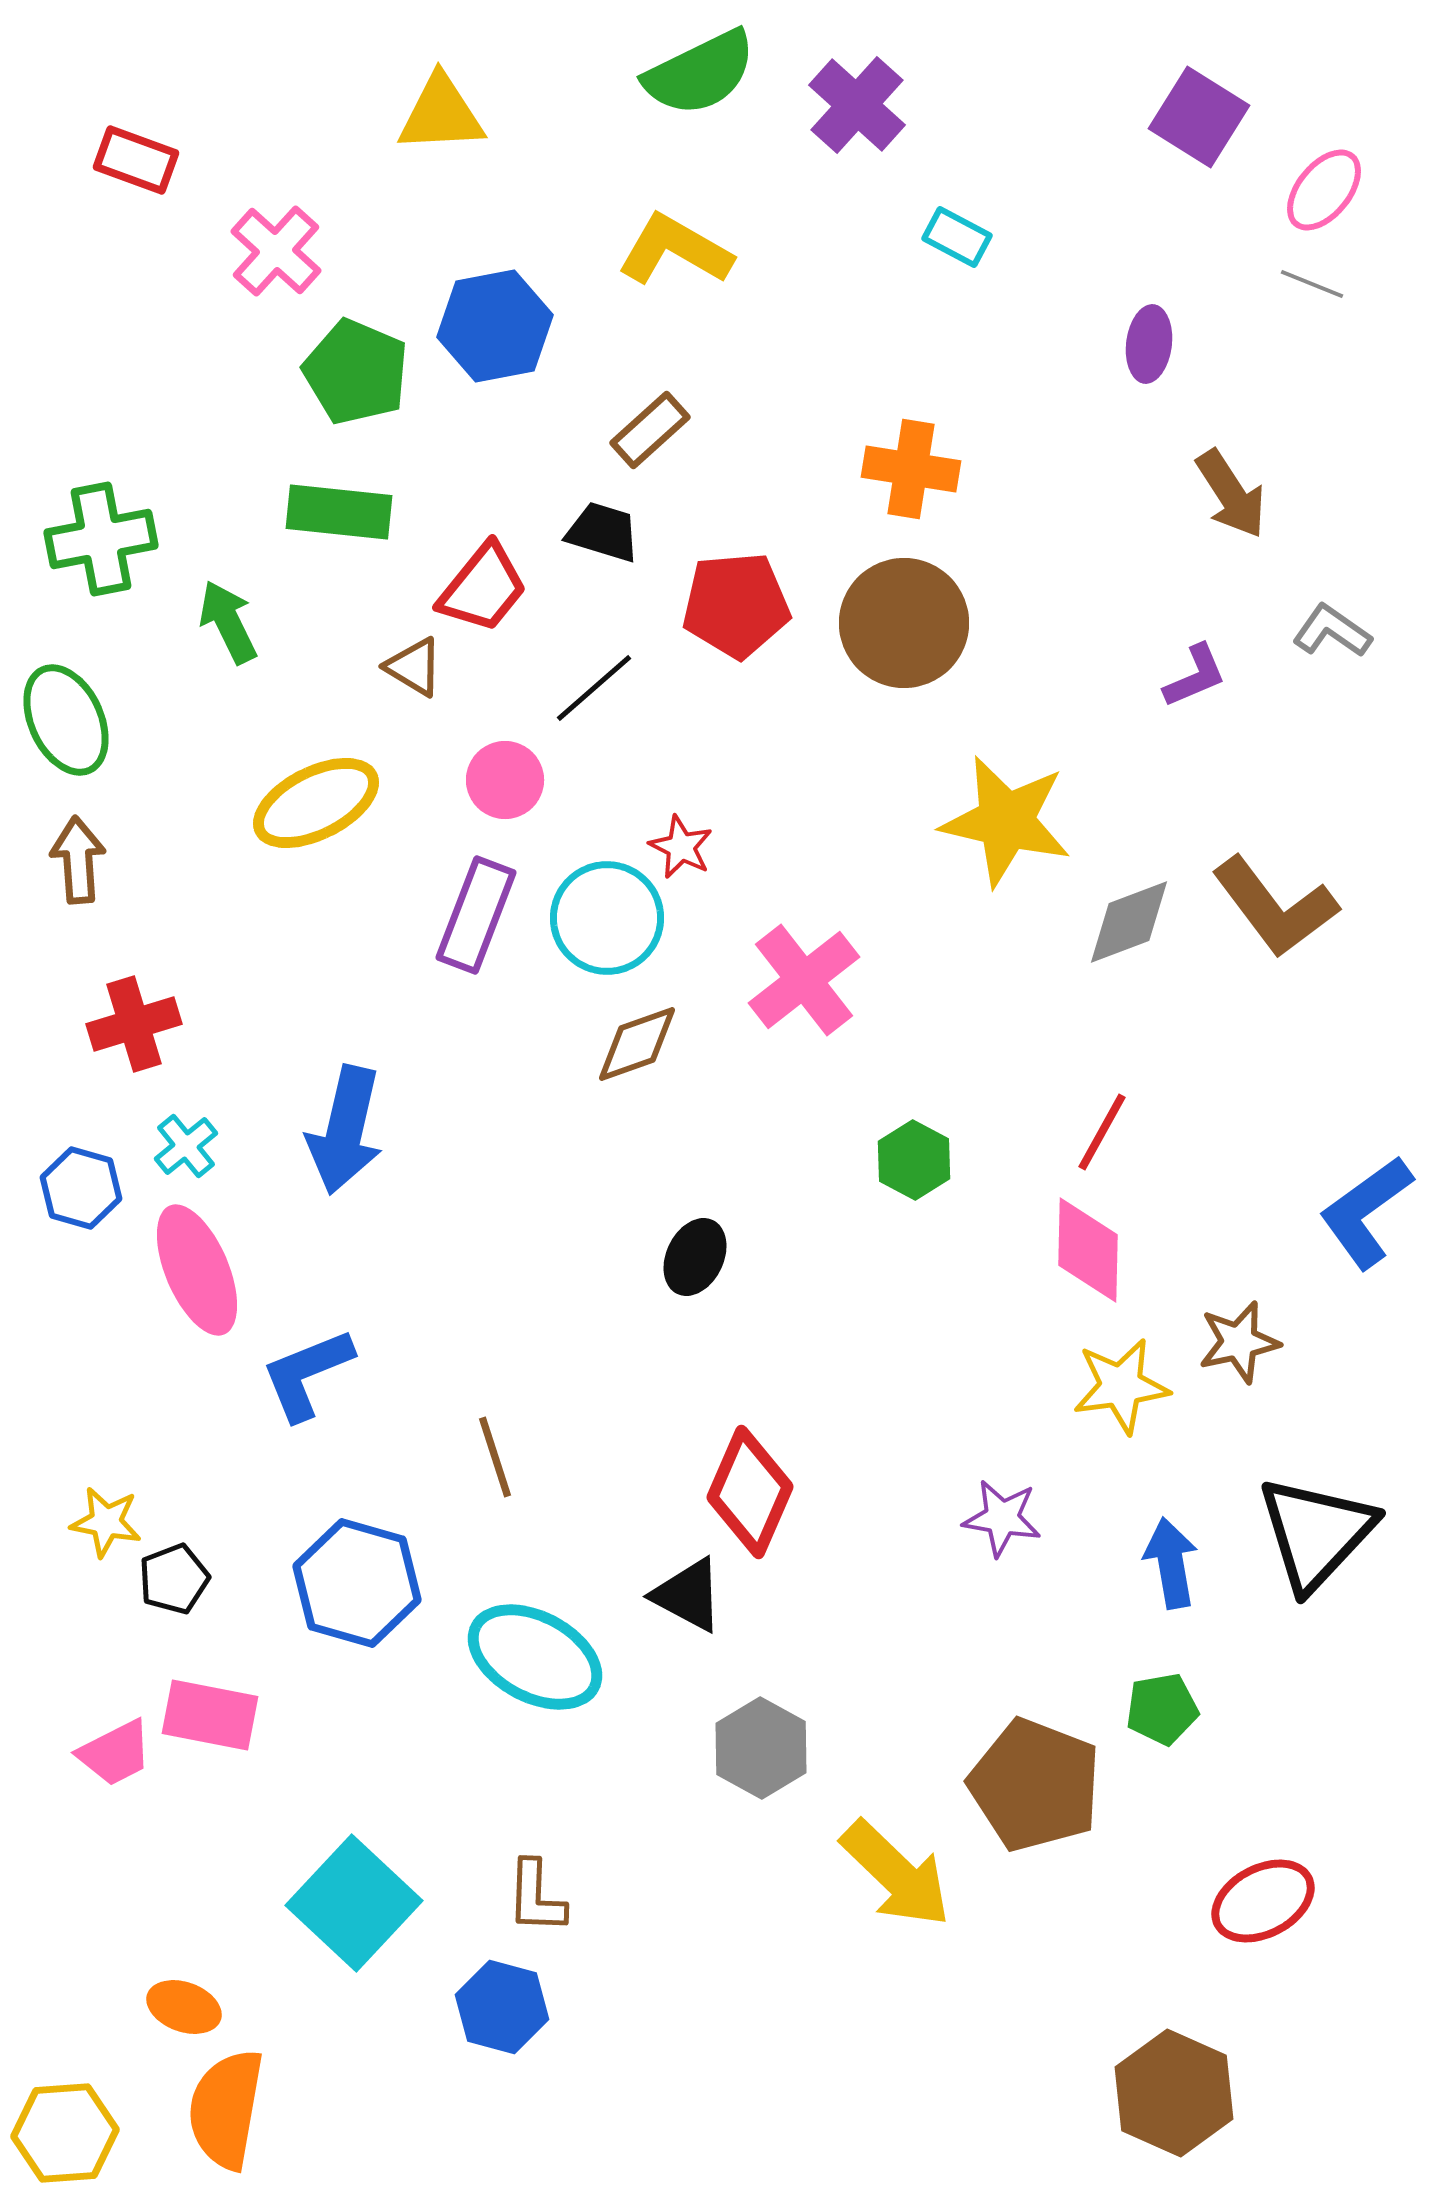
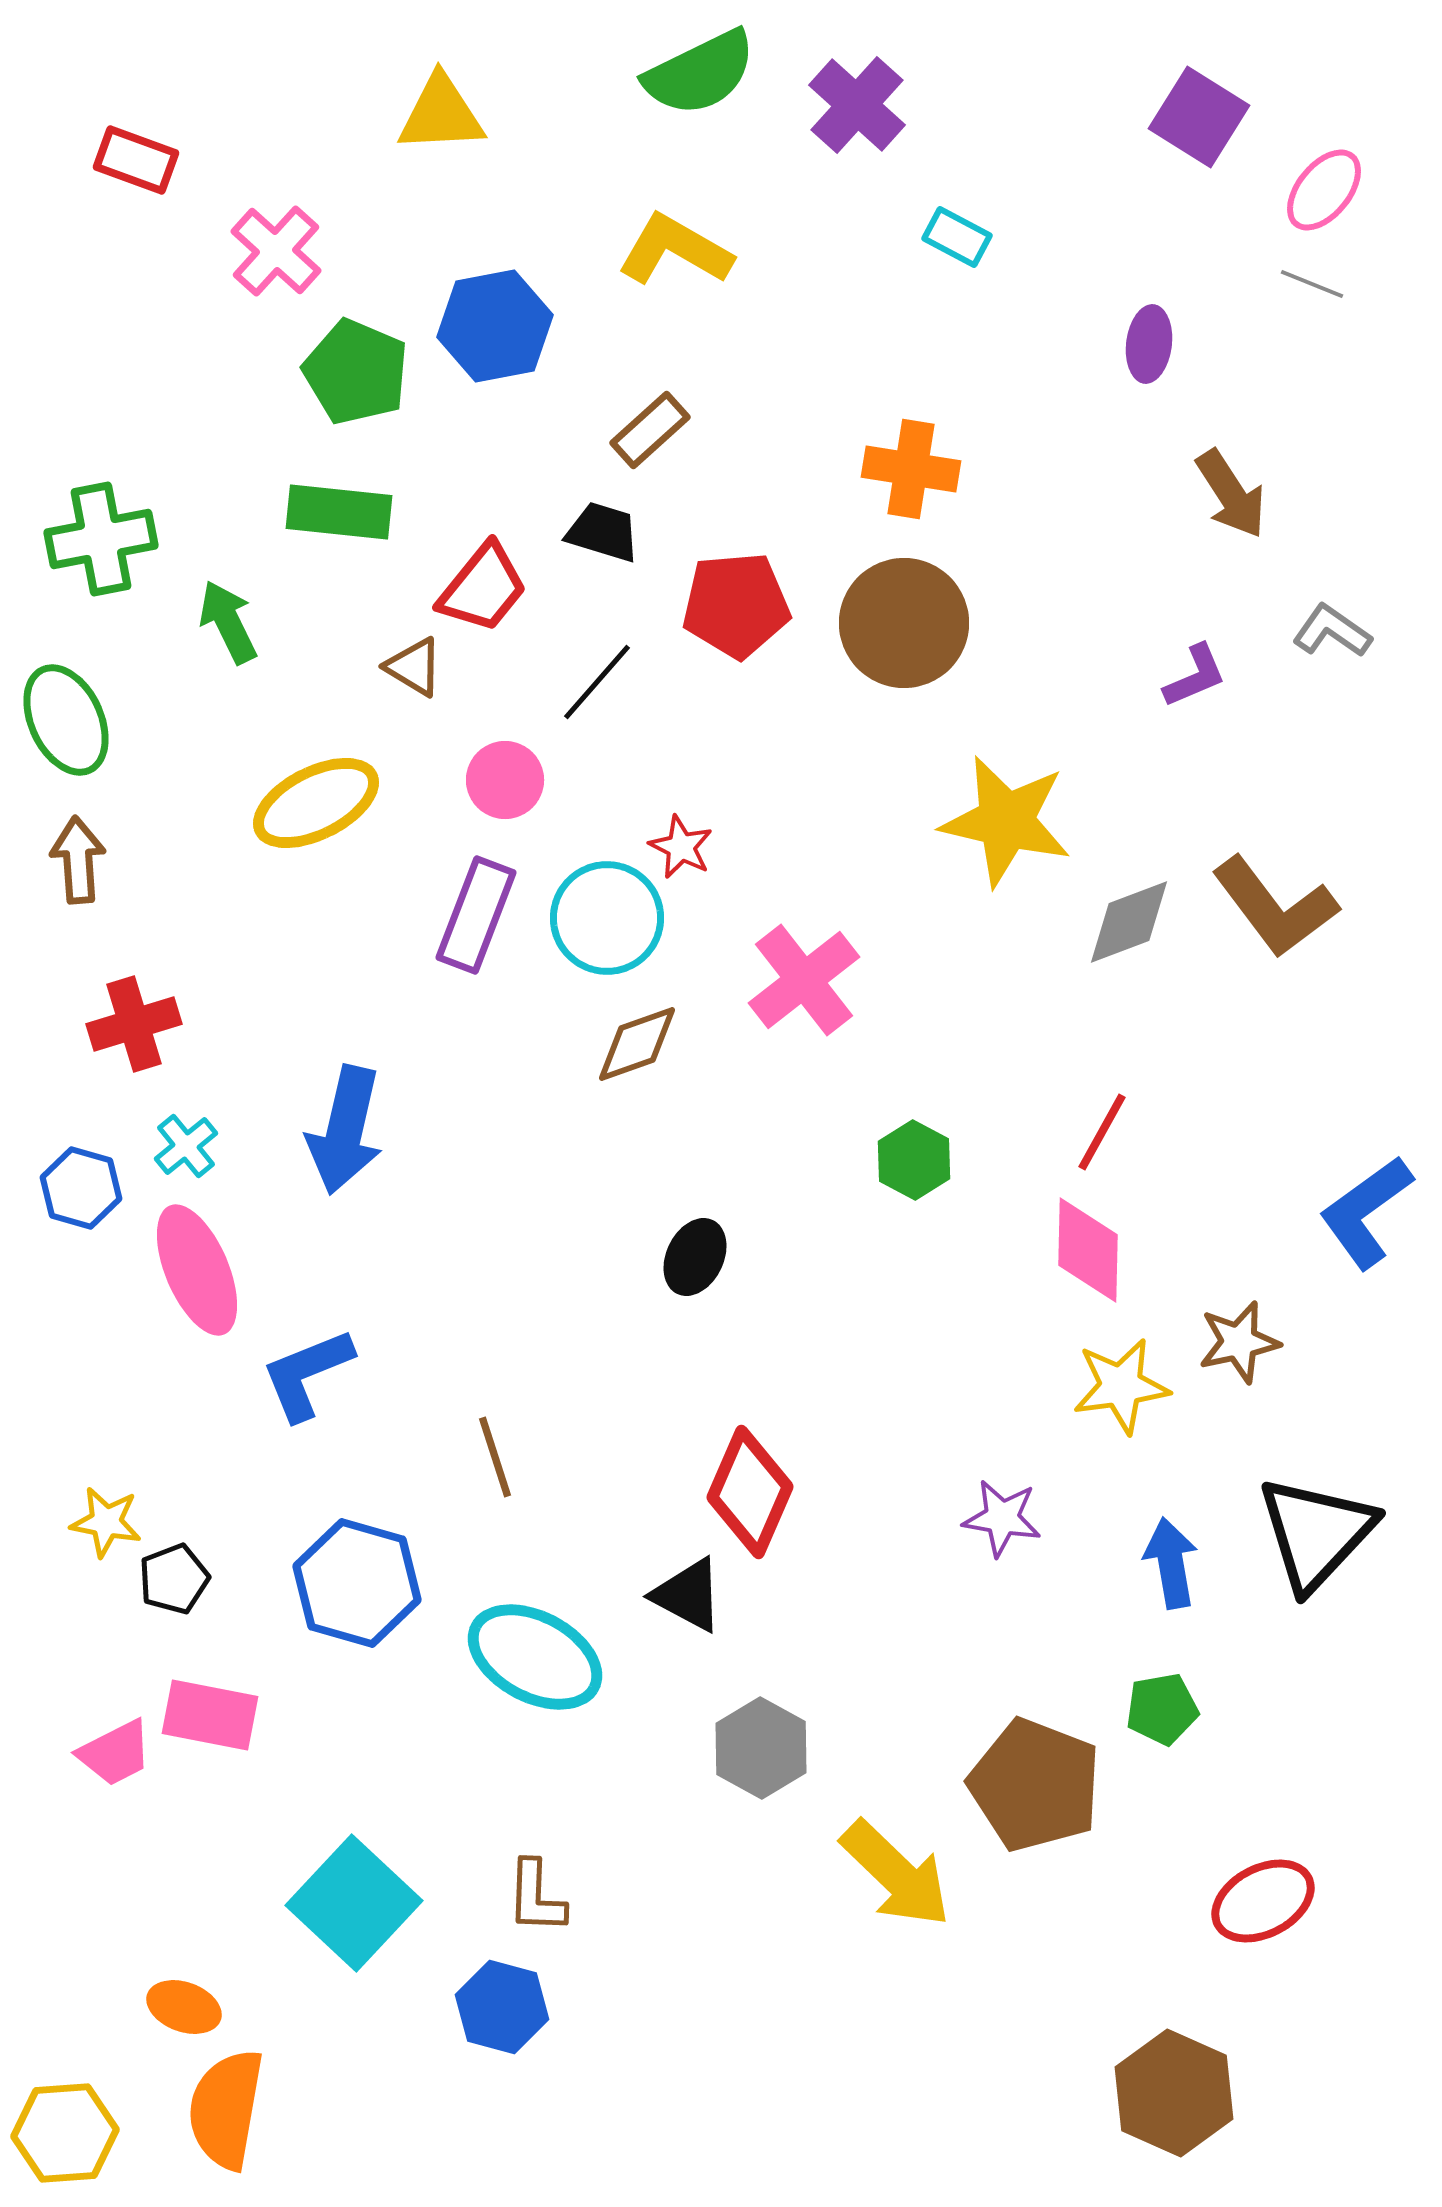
black line at (594, 688): moved 3 px right, 6 px up; rotated 8 degrees counterclockwise
